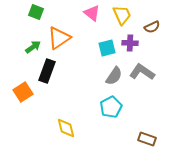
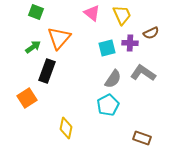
brown semicircle: moved 1 px left, 6 px down
orange triangle: rotated 15 degrees counterclockwise
gray L-shape: moved 1 px right, 1 px down
gray semicircle: moved 1 px left, 3 px down
orange square: moved 4 px right, 6 px down
cyan pentagon: moved 3 px left, 2 px up
yellow diamond: rotated 25 degrees clockwise
brown rectangle: moved 5 px left, 1 px up
